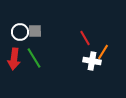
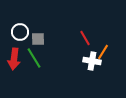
gray square: moved 3 px right, 8 px down
